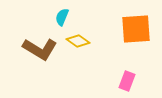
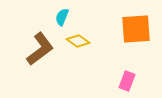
brown L-shape: rotated 68 degrees counterclockwise
